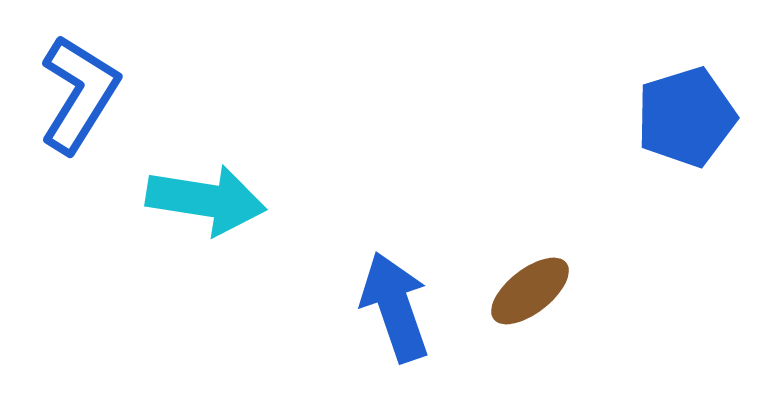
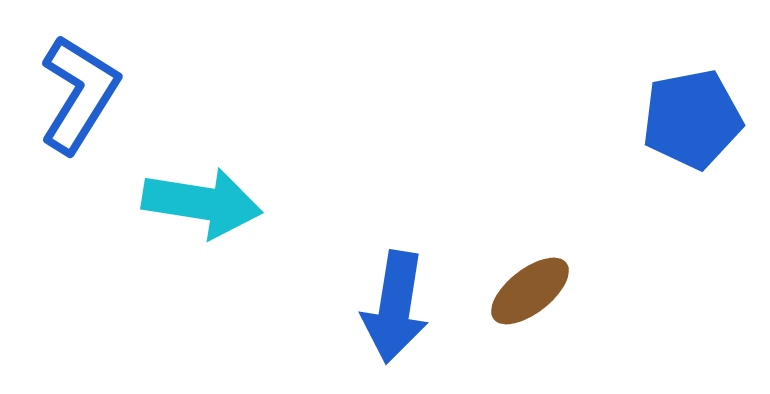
blue pentagon: moved 6 px right, 2 px down; rotated 6 degrees clockwise
cyan arrow: moved 4 px left, 3 px down
blue arrow: rotated 152 degrees counterclockwise
